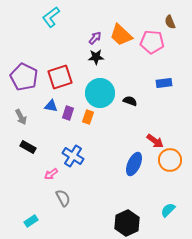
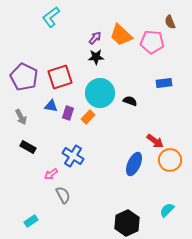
orange rectangle: rotated 24 degrees clockwise
gray semicircle: moved 3 px up
cyan semicircle: moved 1 px left
